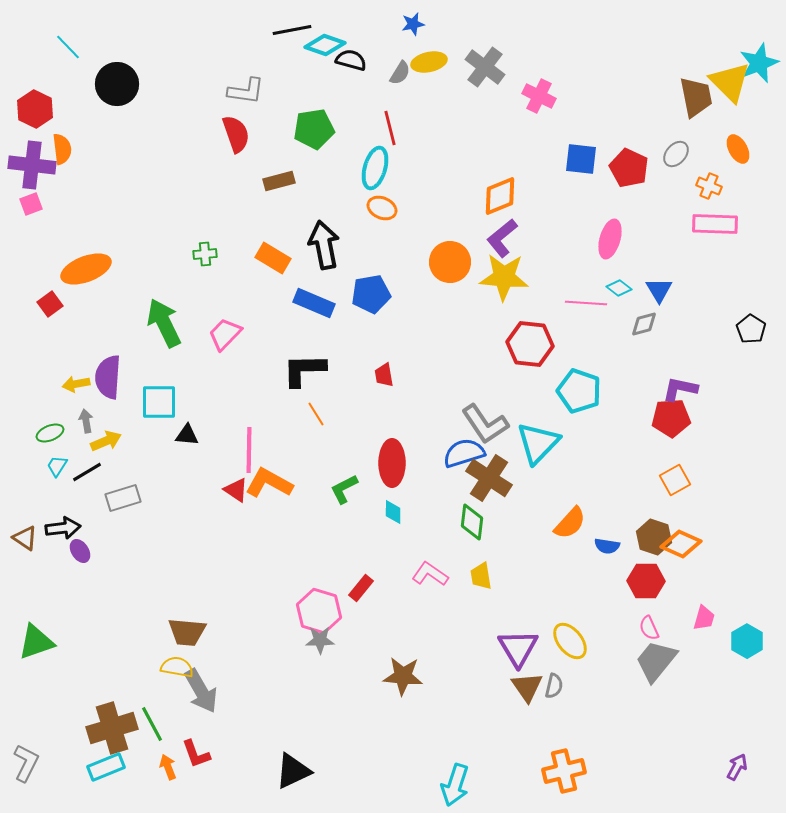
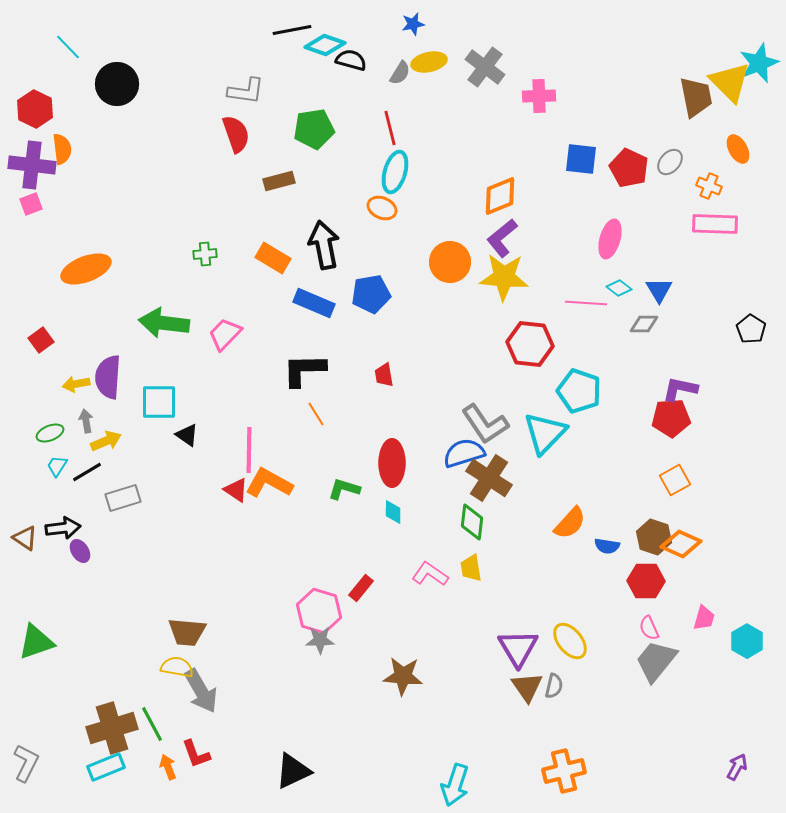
pink cross at (539, 96): rotated 28 degrees counterclockwise
gray ellipse at (676, 154): moved 6 px left, 8 px down
cyan ellipse at (375, 168): moved 20 px right, 4 px down
red square at (50, 304): moved 9 px left, 36 px down
green arrow at (164, 323): rotated 57 degrees counterclockwise
gray diamond at (644, 324): rotated 16 degrees clockwise
black triangle at (187, 435): rotated 30 degrees clockwise
cyan triangle at (538, 443): moved 7 px right, 10 px up
green L-shape at (344, 489): rotated 44 degrees clockwise
yellow trapezoid at (481, 576): moved 10 px left, 8 px up
